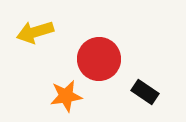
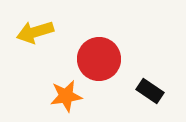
black rectangle: moved 5 px right, 1 px up
